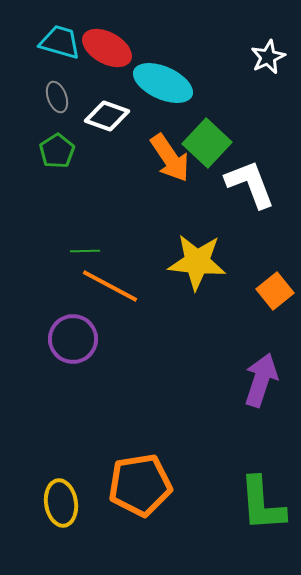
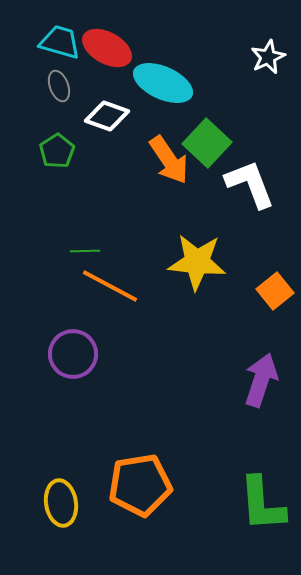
gray ellipse: moved 2 px right, 11 px up
orange arrow: moved 1 px left, 2 px down
purple circle: moved 15 px down
